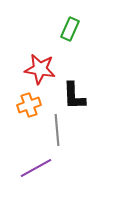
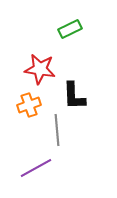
green rectangle: rotated 40 degrees clockwise
